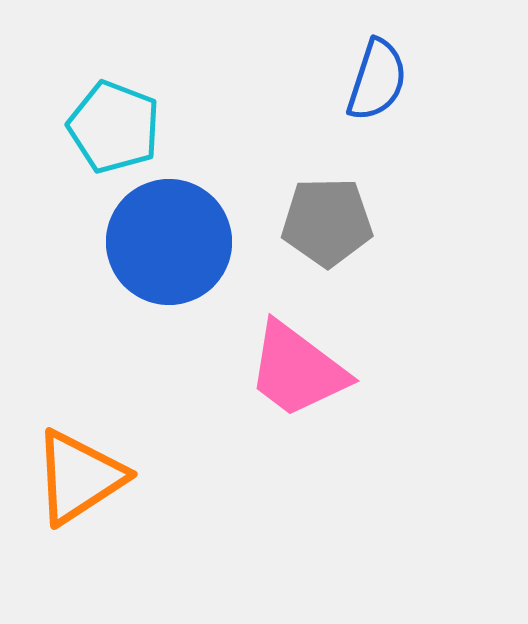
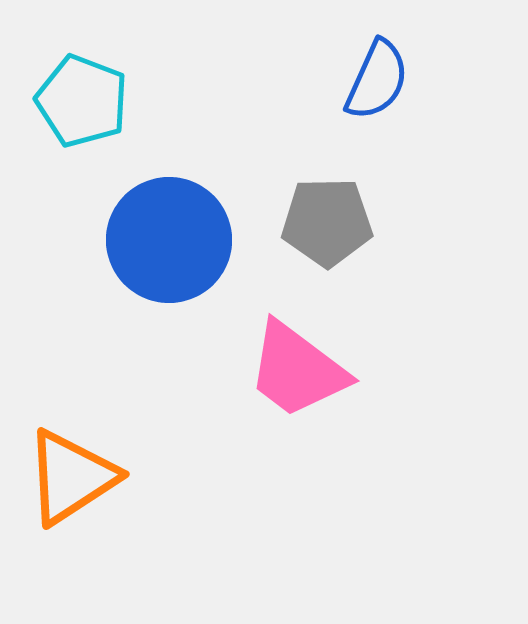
blue semicircle: rotated 6 degrees clockwise
cyan pentagon: moved 32 px left, 26 px up
blue circle: moved 2 px up
orange triangle: moved 8 px left
